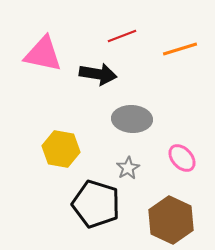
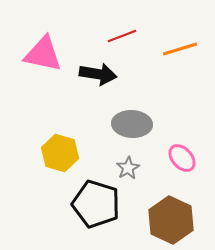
gray ellipse: moved 5 px down
yellow hexagon: moved 1 px left, 4 px down; rotated 6 degrees clockwise
